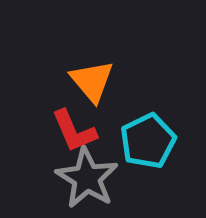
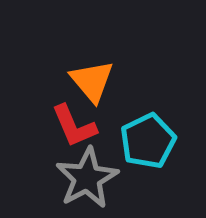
red L-shape: moved 5 px up
gray star: rotated 12 degrees clockwise
